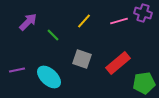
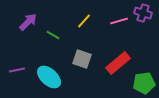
green line: rotated 16 degrees counterclockwise
